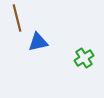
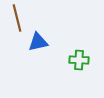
green cross: moved 5 px left, 2 px down; rotated 36 degrees clockwise
